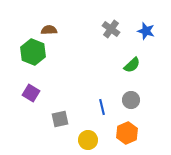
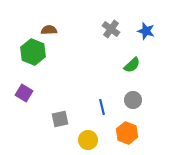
purple square: moved 7 px left
gray circle: moved 2 px right
orange hexagon: rotated 15 degrees counterclockwise
